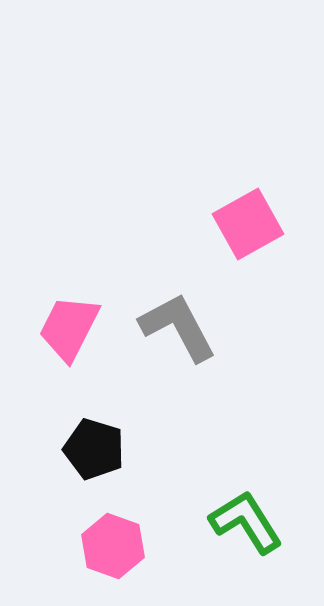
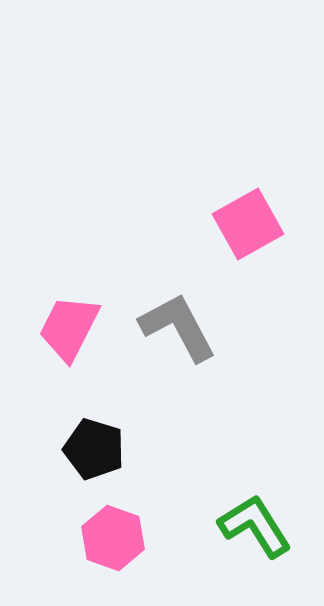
green L-shape: moved 9 px right, 4 px down
pink hexagon: moved 8 px up
